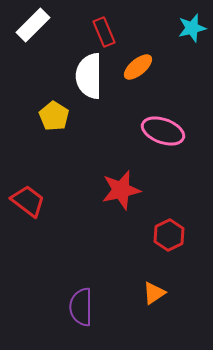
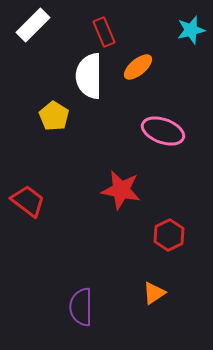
cyan star: moved 1 px left, 2 px down
red star: rotated 24 degrees clockwise
